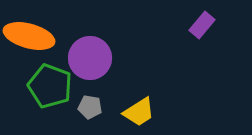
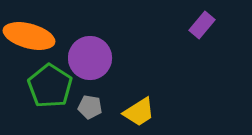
green pentagon: rotated 12 degrees clockwise
